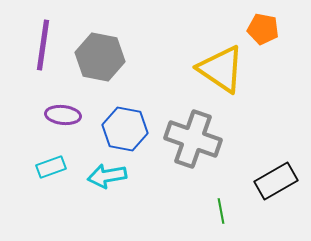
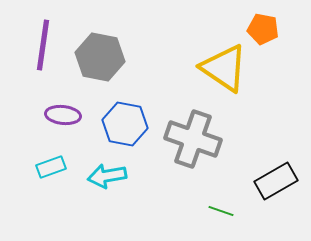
yellow triangle: moved 3 px right, 1 px up
blue hexagon: moved 5 px up
green line: rotated 60 degrees counterclockwise
